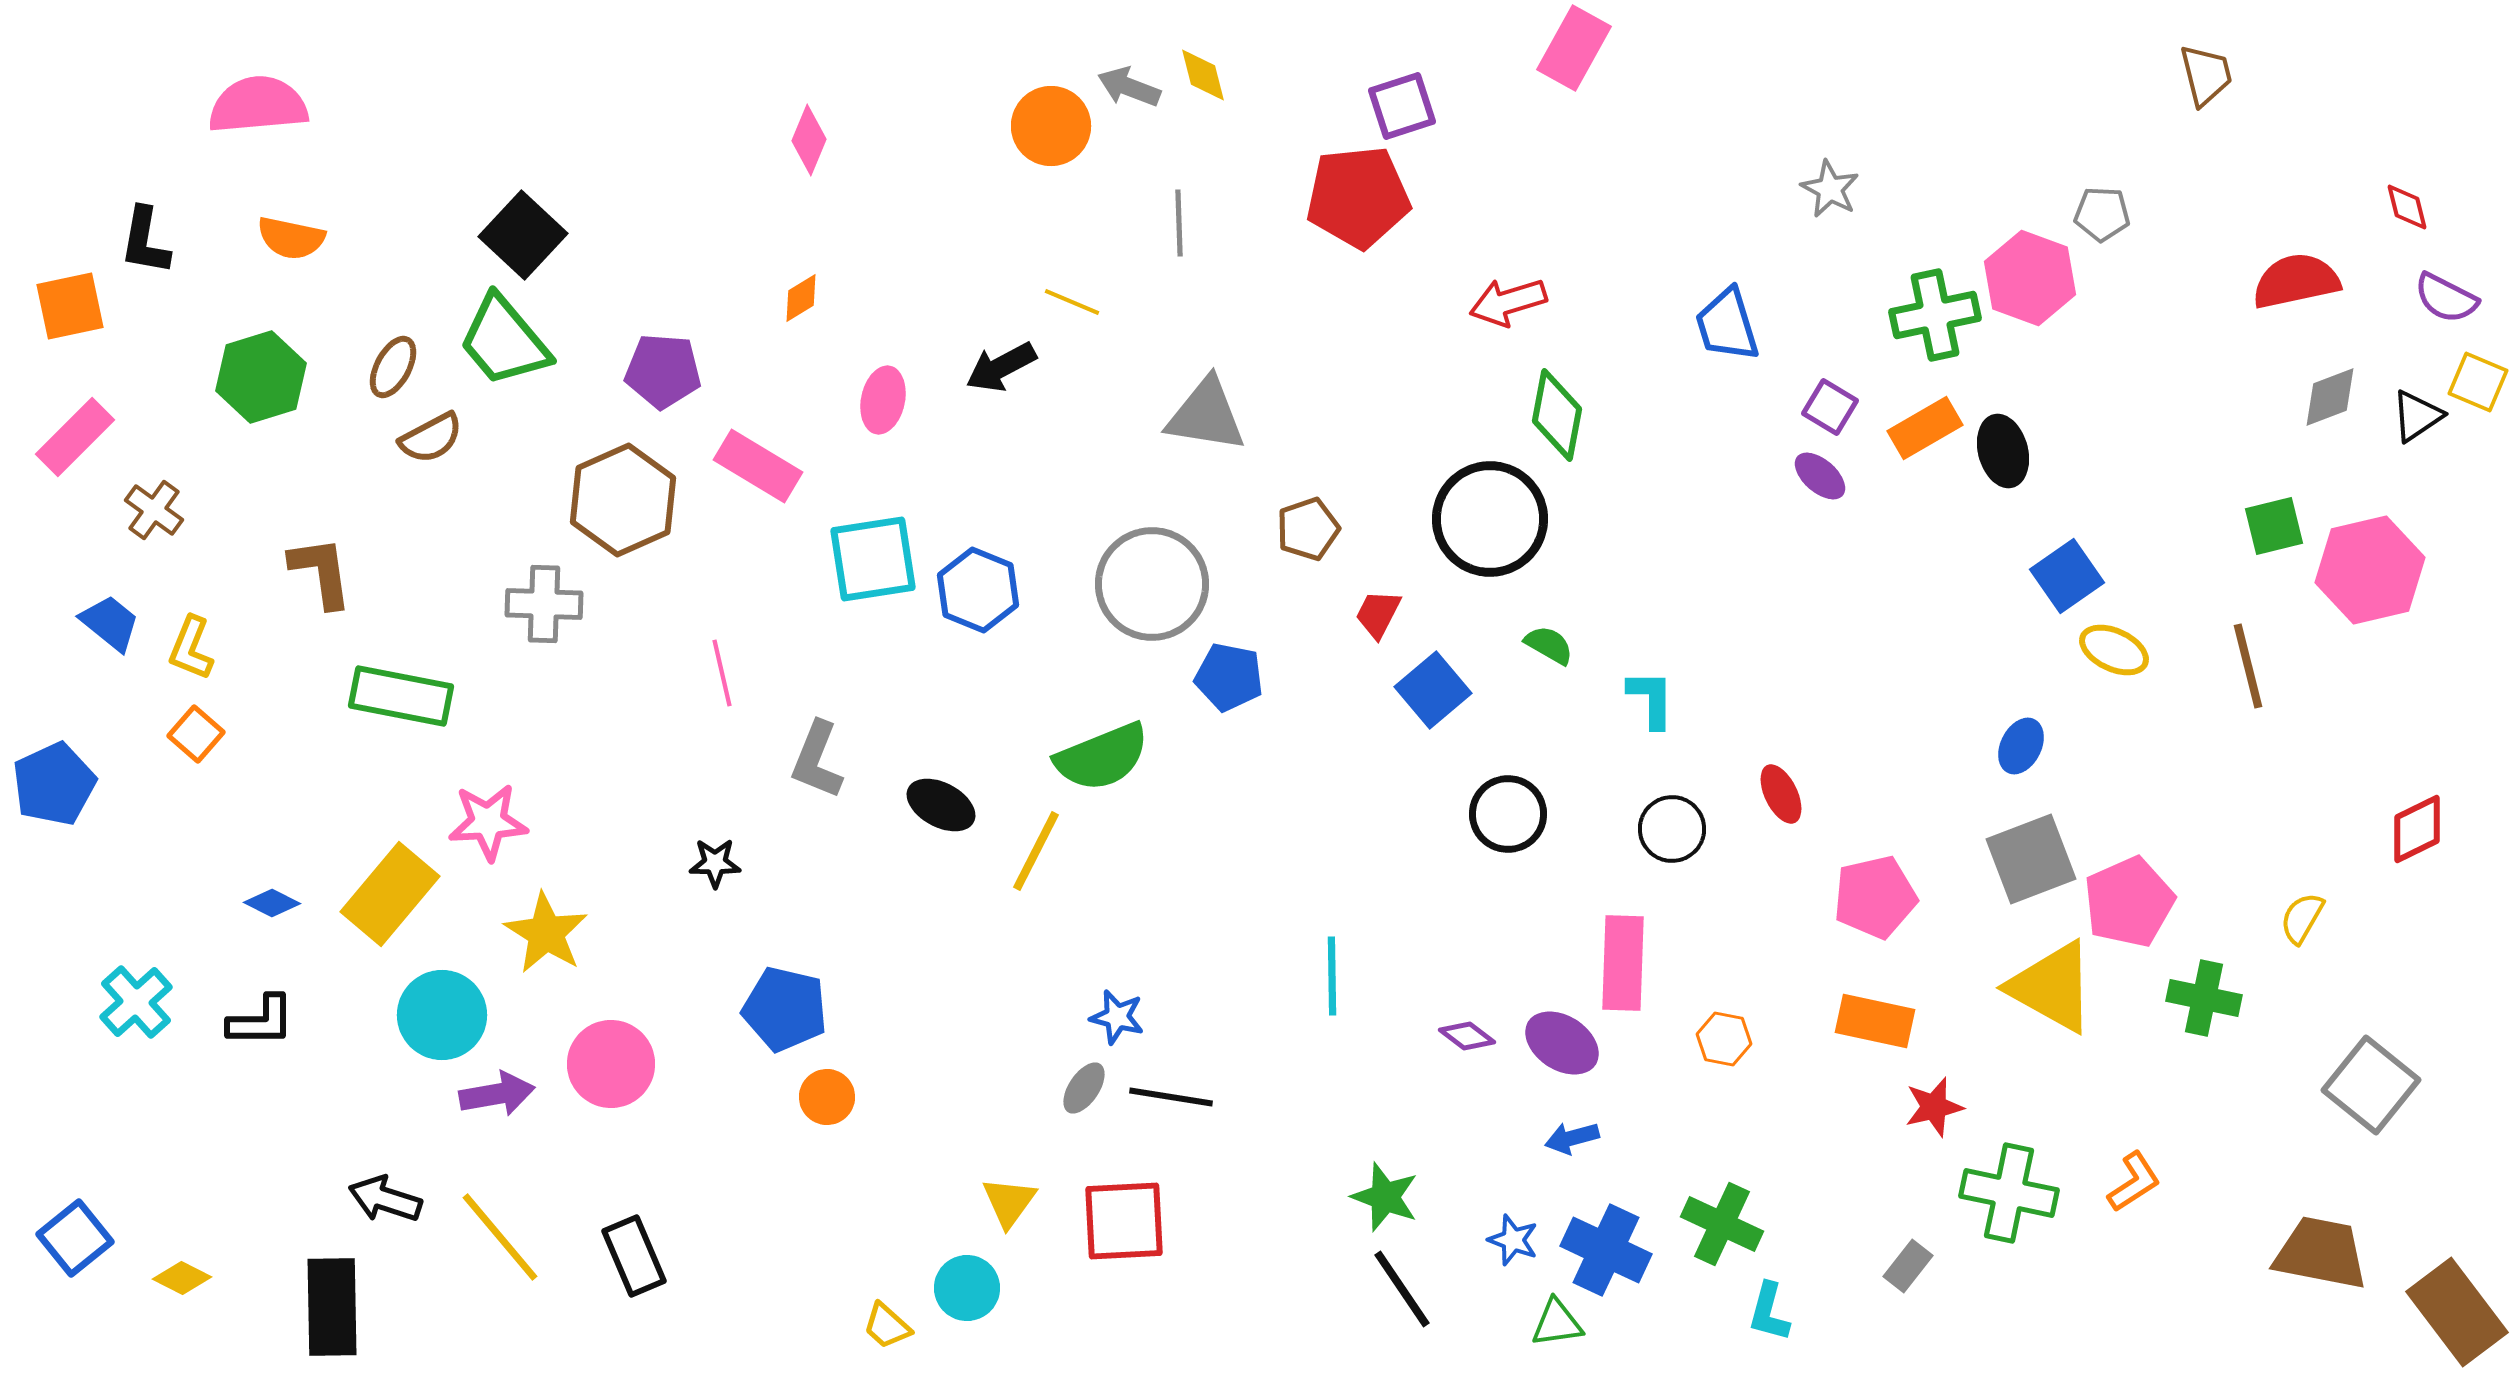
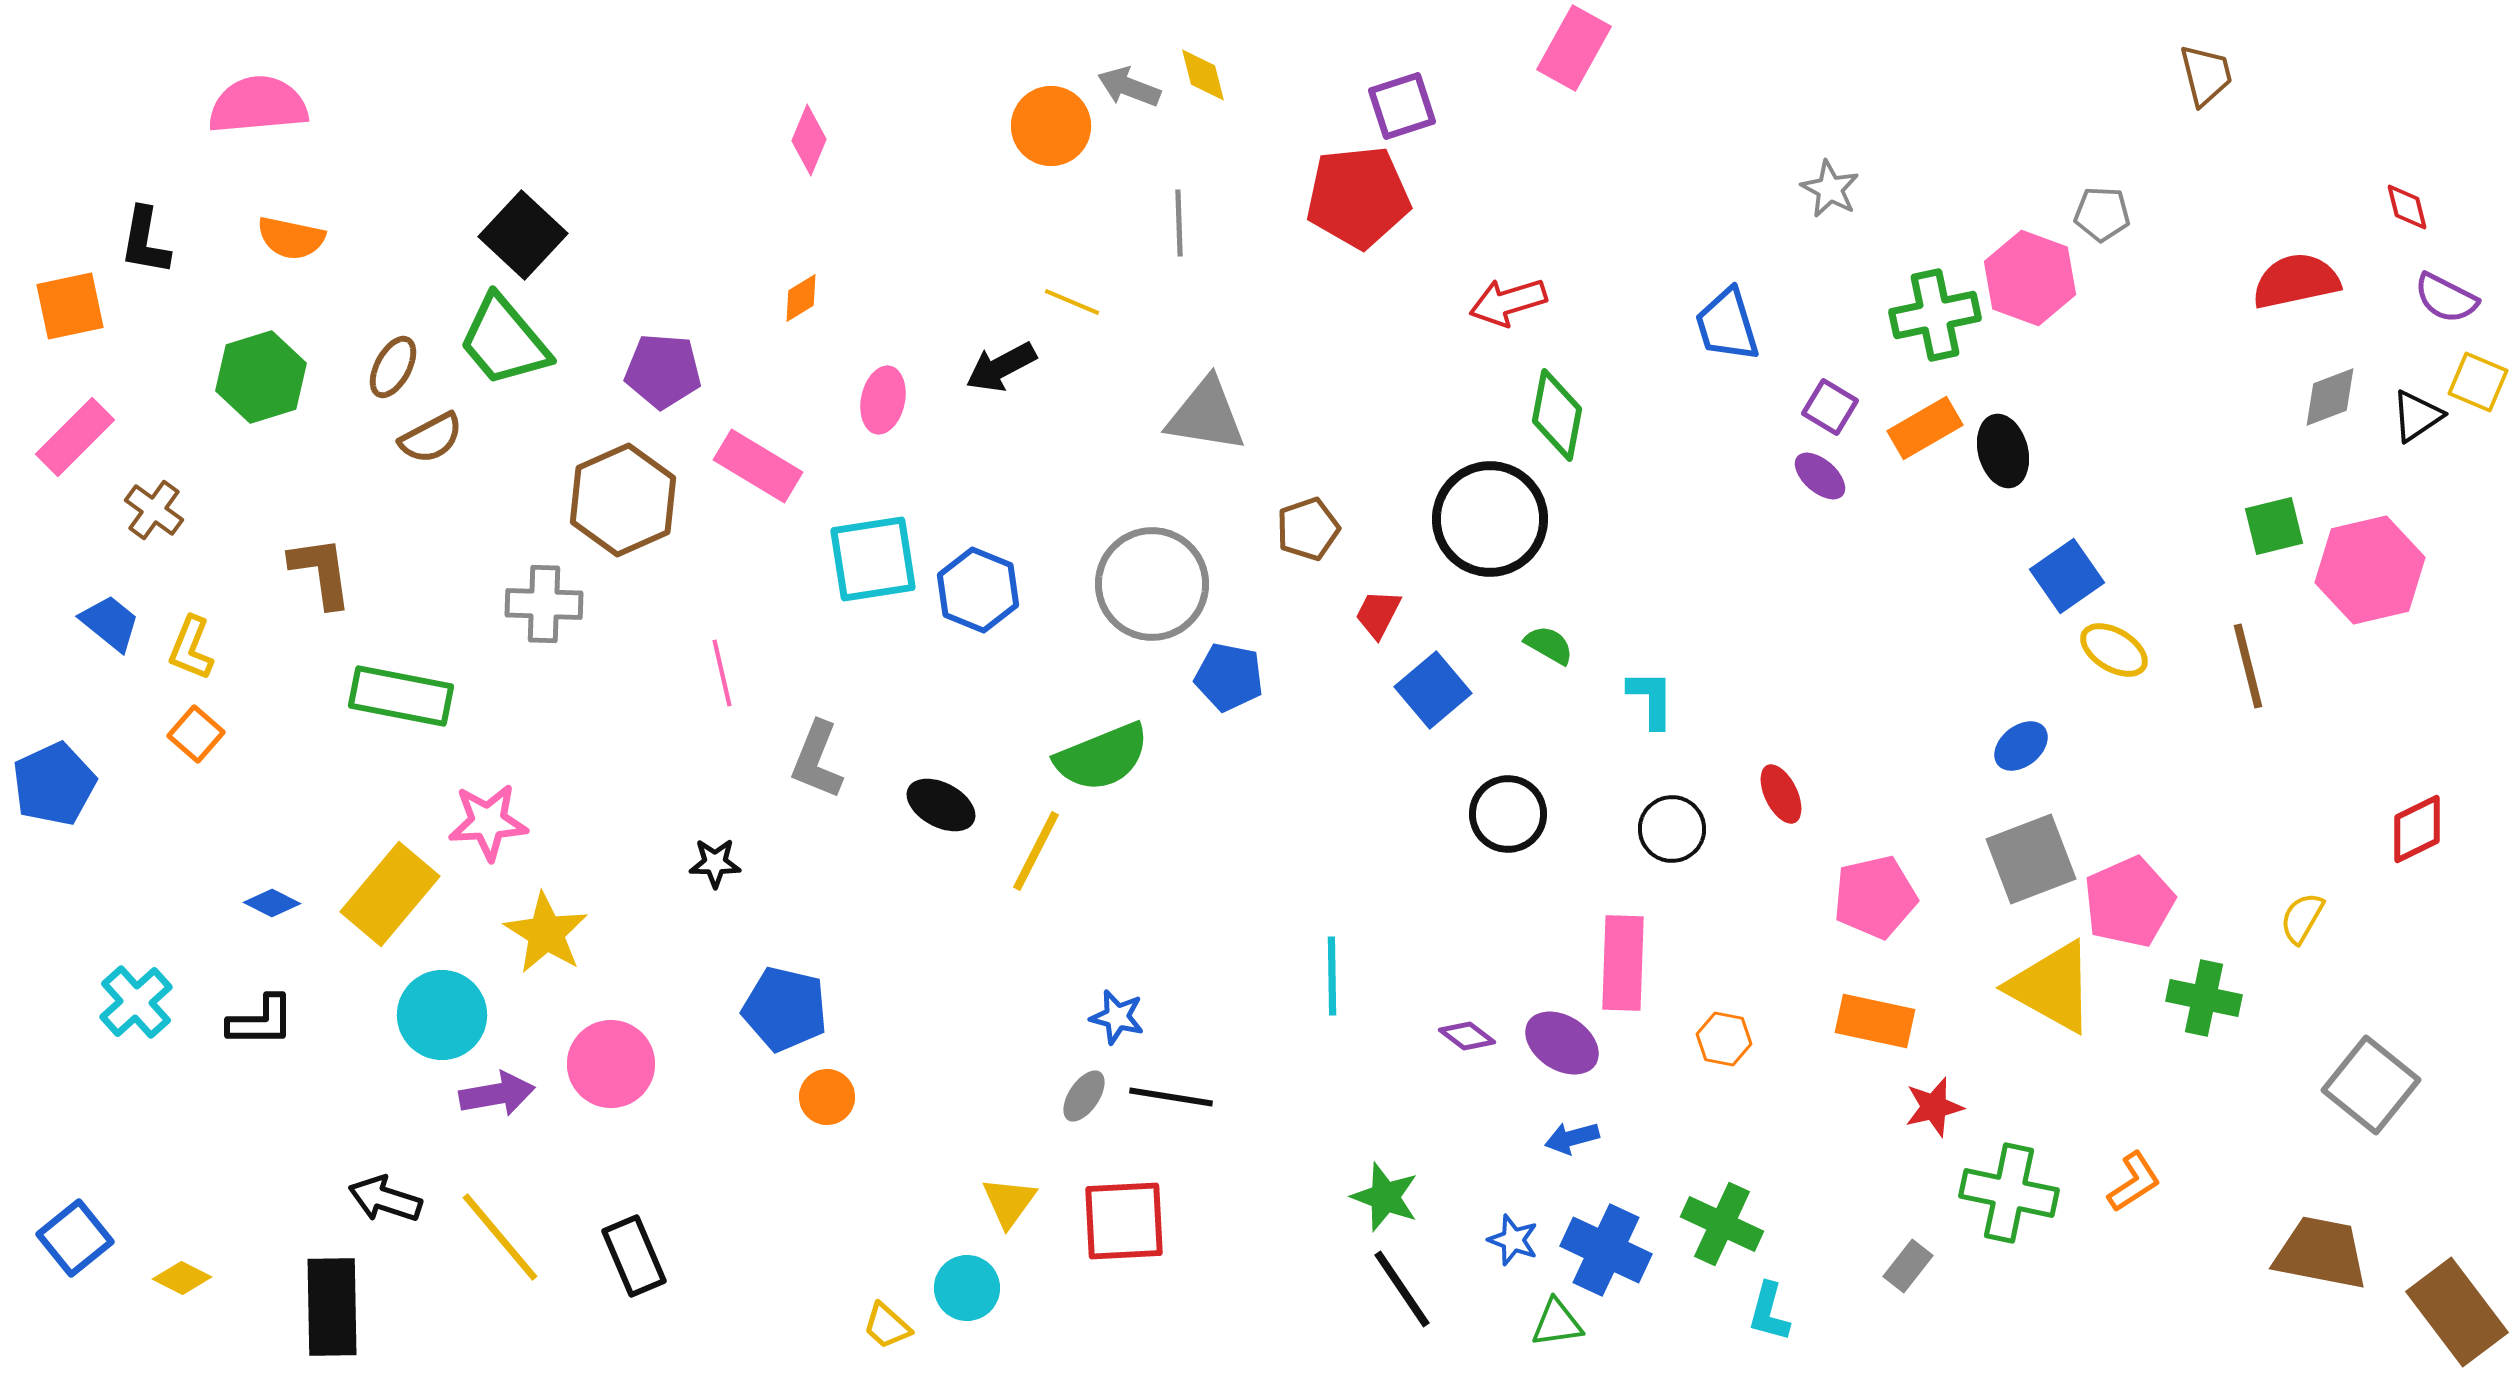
yellow ellipse at (2114, 650): rotated 6 degrees clockwise
blue ellipse at (2021, 746): rotated 24 degrees clockwise
gray ellipse at (1084, 1088): moved 8 px down
